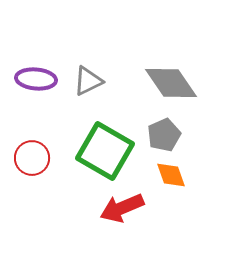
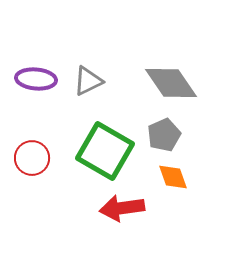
orange diamond: moved 2 px right, 2 px down
red arrow: rotated 15 degrees clockwise
